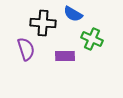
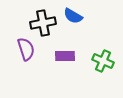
blue semicircle: moved 2 px down
black cross: rotated 15 degrees counterclockwise
green cross: moved 11 px right, 22 px down
